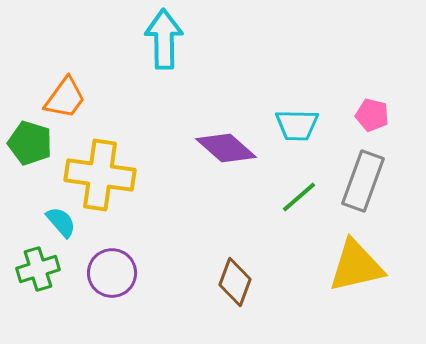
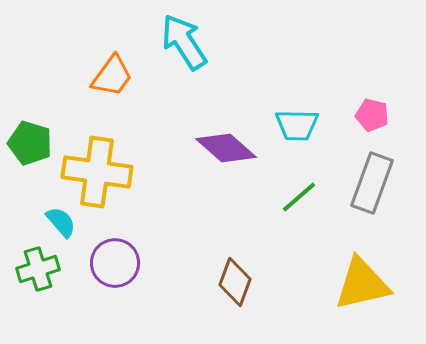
cyan arrow: moved 20 px right, 3 px down; rotated 32 degrees counterclockwise
orange trapezoid: moved 47 px right, 22 px up
yellow cross: moved 3 px left, 3 px up
gray rectangle: moved 9 px right, 2 px down
yellow triangle: moved 6 px right, 18 px down
purple circle: moved 3 px right, 10 px up
